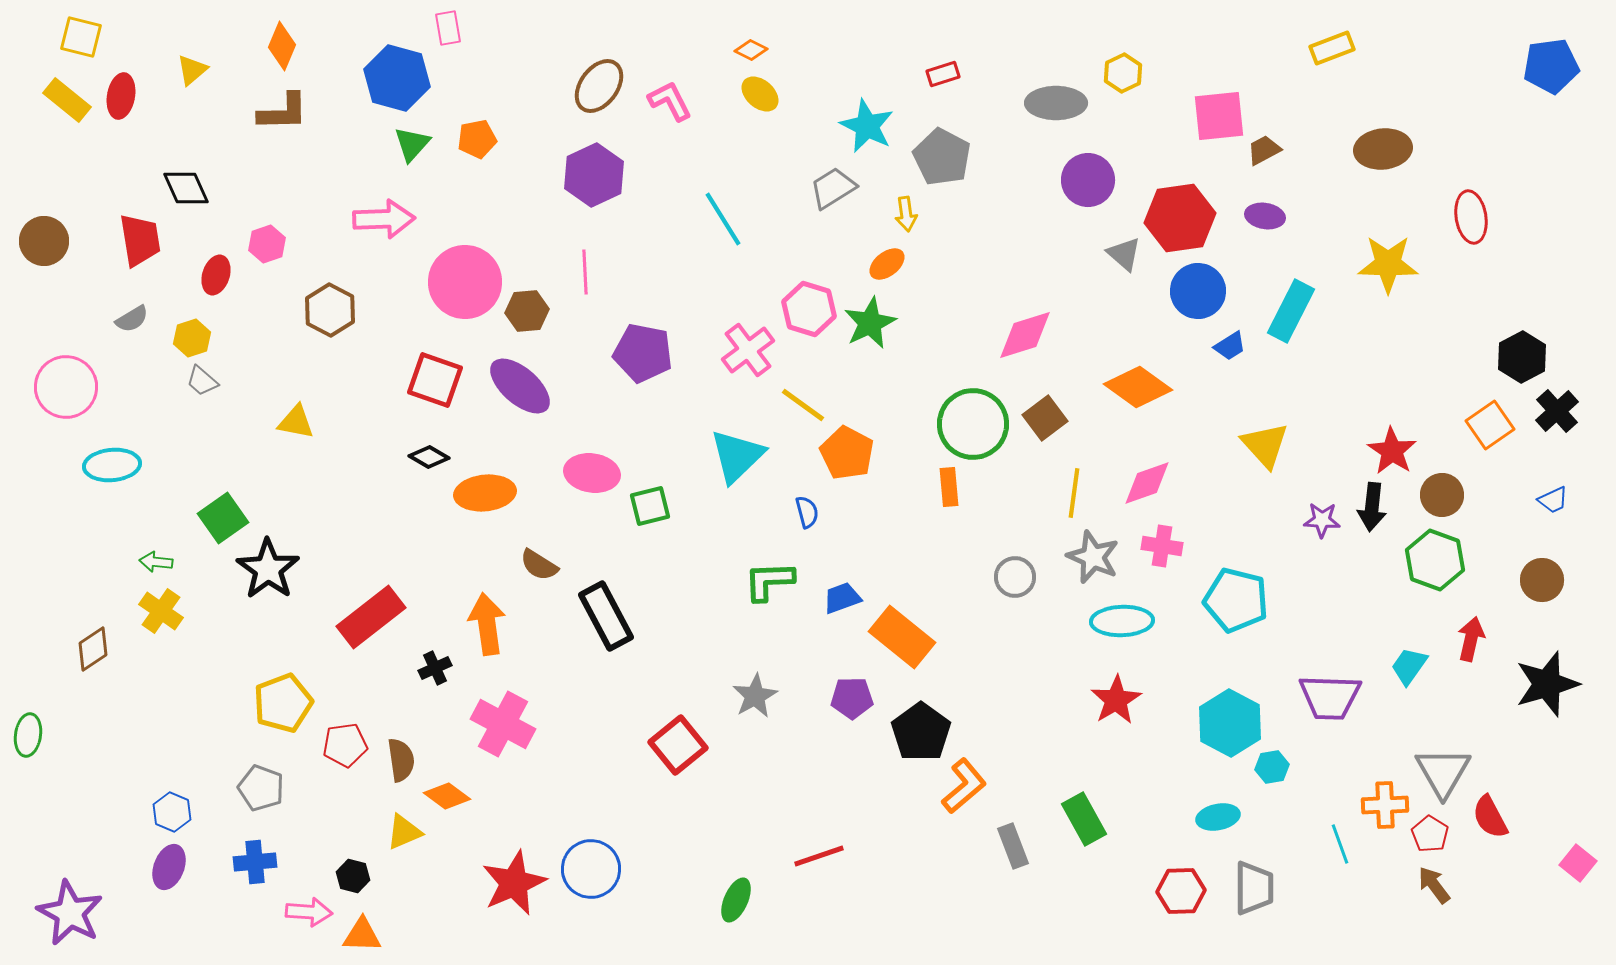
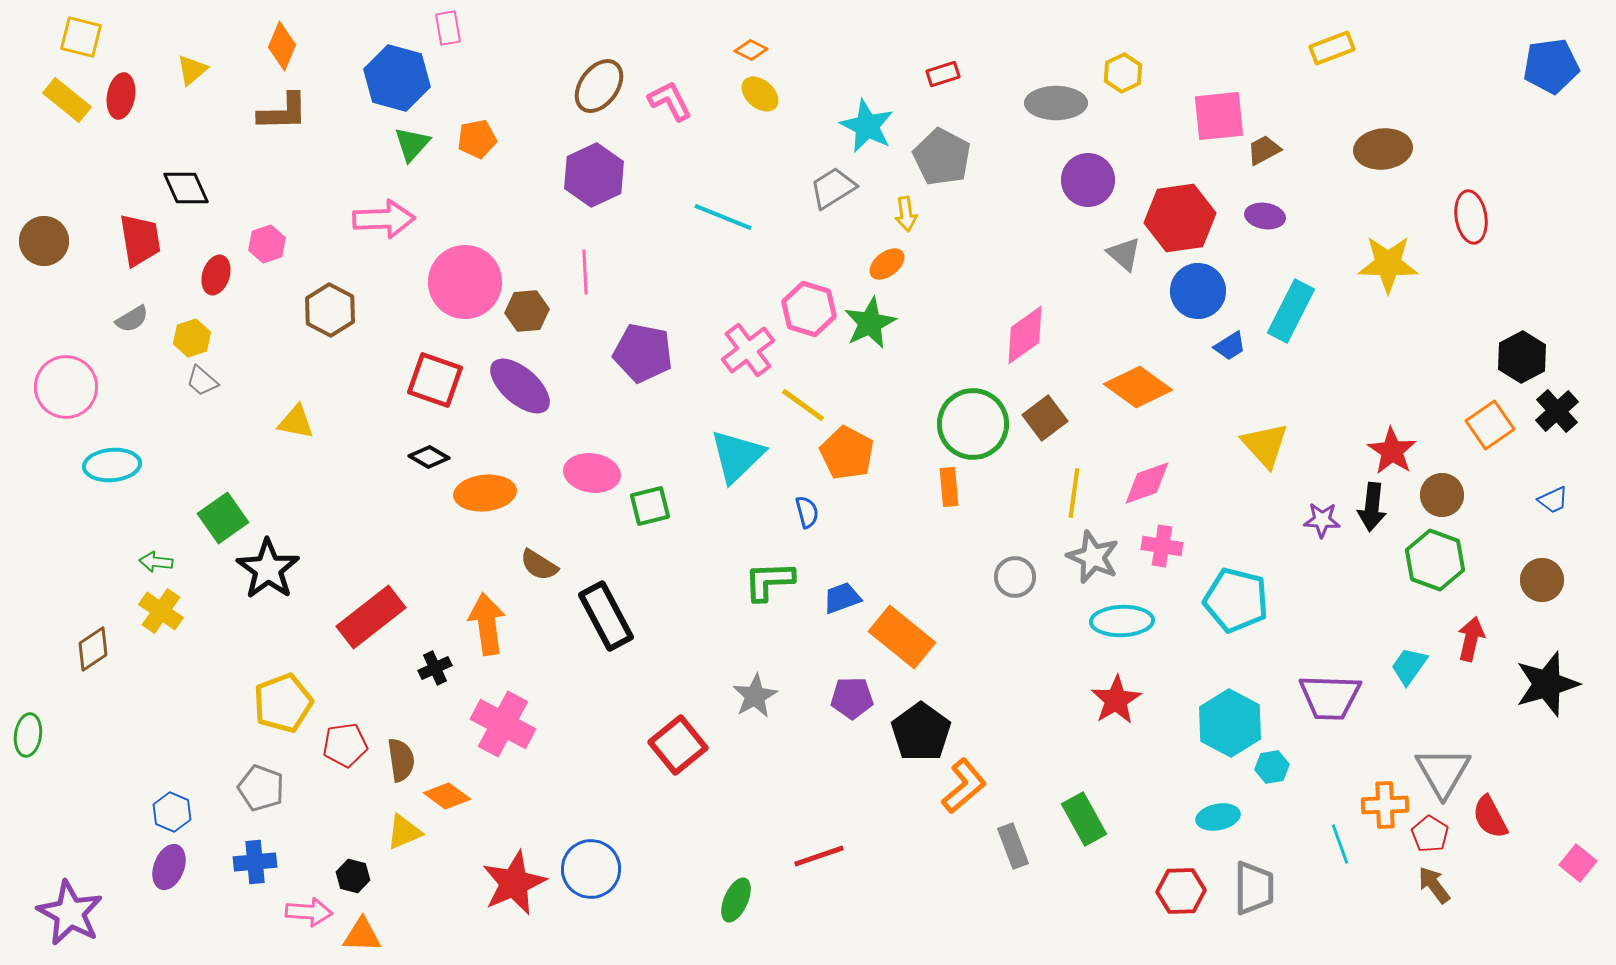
cyan line at (723, 219): moved 2 px up; rotated 36 degrees counterclockwise
pink diamond at (1025, 335): rotated 18 degrees counterclockwise
